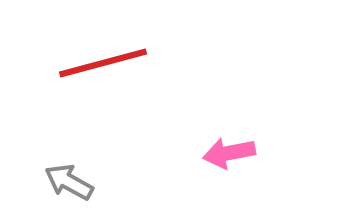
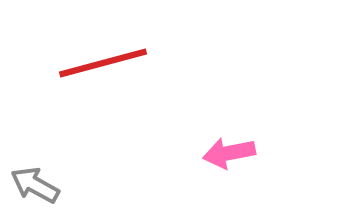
gray arrow: moved 34 px left, 3 px down
